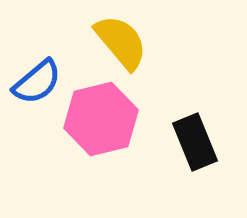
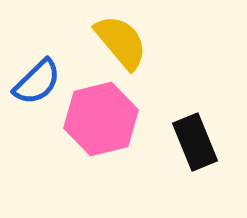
blue semicircle: rotated 4 degrees counterclockwise
